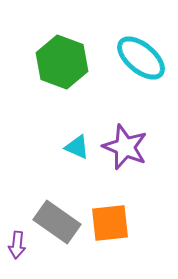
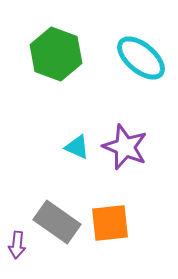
green hexagon: moved 6 px left, 8 px up
